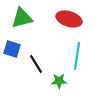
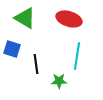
green triangle: moved 3 px right; rotated 45 degrees clockwise
black line: rotated 24 degrees clockwise
